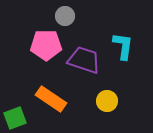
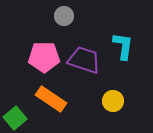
gray circle: moved 1 px left
pink pentagon: moved 2 px left, 12 px down
yellow circle: moved 6 px right
green square: rotated 20 degrees counterclockwise
